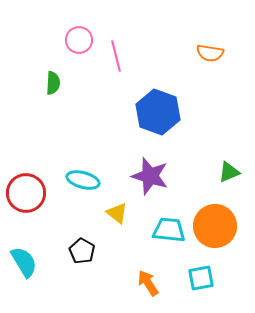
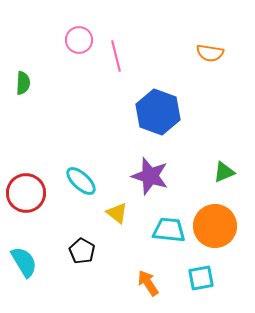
green semicircle: moved 30 px left
green triangle: moved 5 px left
cyan ellipse: moved 2 px left, 1 px down; rotated 28 degrees clockwise
